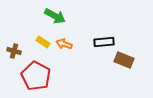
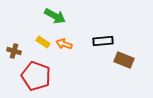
black rectangle: moved 1 px left, 1 px up
red pentagon: rotated 8 degrees counterclockwise
